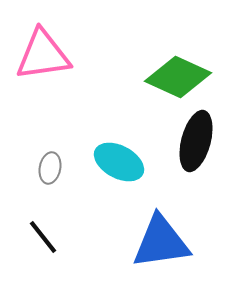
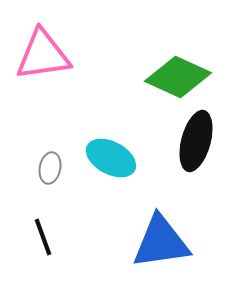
cyan ellipse: moved 8 px left, 4 px up
black line: rotated 18 degrees clockwise
